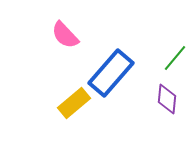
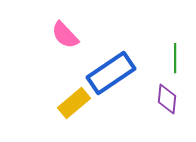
green line: rotated 40 degrees counterclockwise
blue rectangle: rotated 15 degrees clockwise
